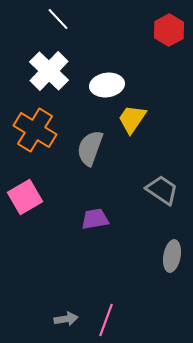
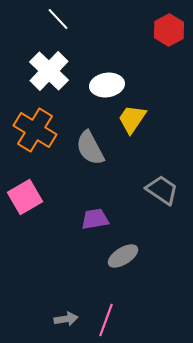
gray semicircle: rotated 48 degrees counterclockwise
gray ellipse: moved 49 px left; rotated 48 degrees clockwise
